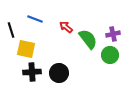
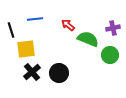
blue line: rotated 28 degrees counterclockwise
red arrow: moved 2 px right, 2 px up
purple cross: moved 6 px up
green semicircle: rotated 30 degrees counterclockwise
yellow square: rotated 18 degrees counterclockwise
black cross: rotated 36 degrees counterclockwise
